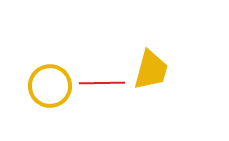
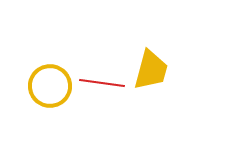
red line: rotated 9 degrees clockwise
